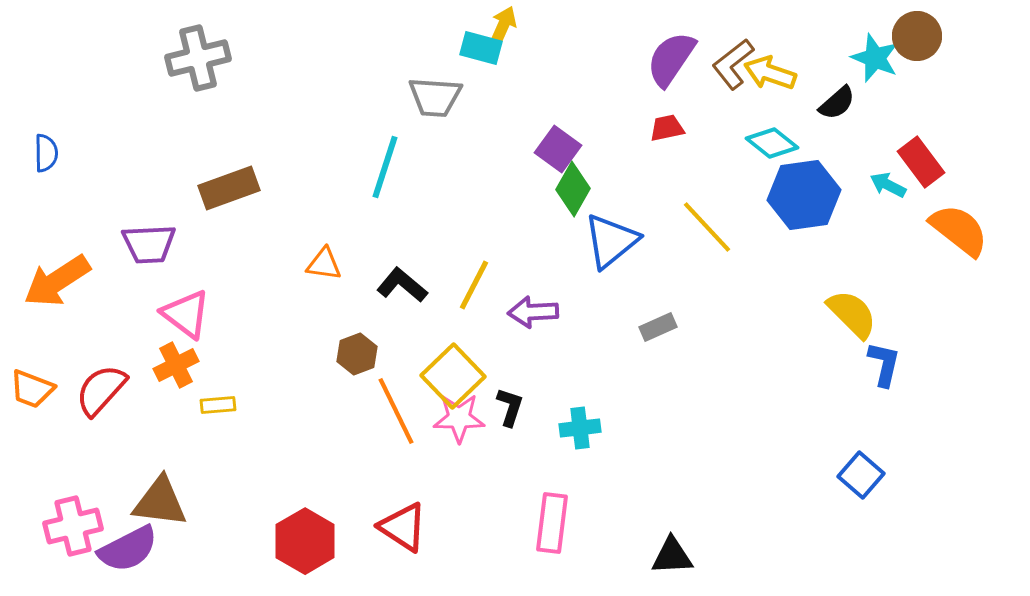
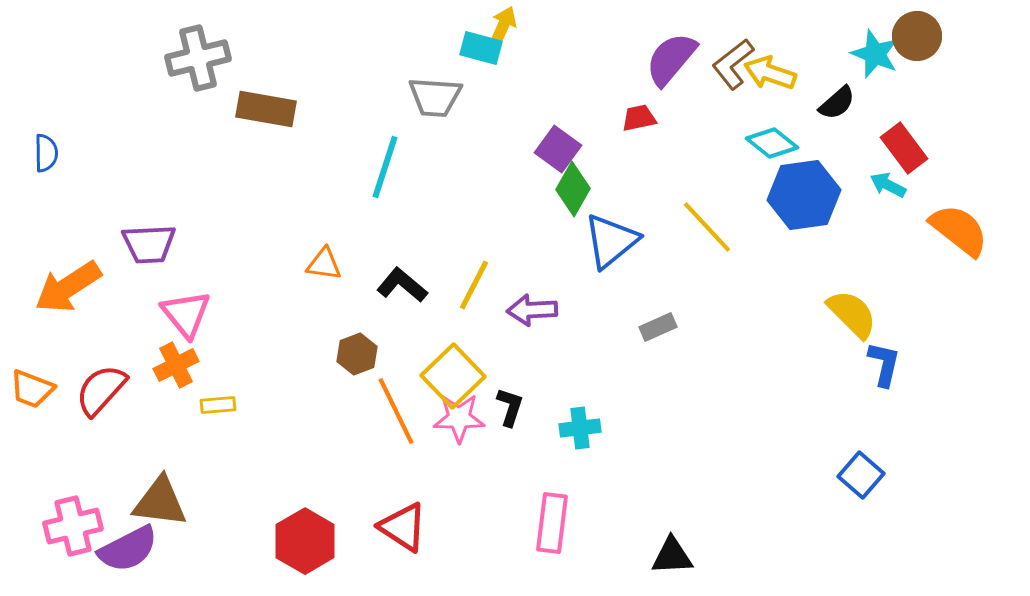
cyan star at (875, 58): moved 4 px up
purple semicircle at (671, 59): rotated 6 degrees clockwise
red trapezoid at (667, 128): moved 28 px left, 10 px up
red rectangle at (921, 162): moved 17 px left, 14 px up
brown rectangle at (229, 188): moved 37 px right, 79 px up; rotated 30 degrees clockwise
orange arrow at (57, 281): moved 11 px right, 6 px down
purple arrow at (533, 312): moved 1 px left, 2 px up
pink triangle at (186, 314): rotated 14 degrees clockwise
